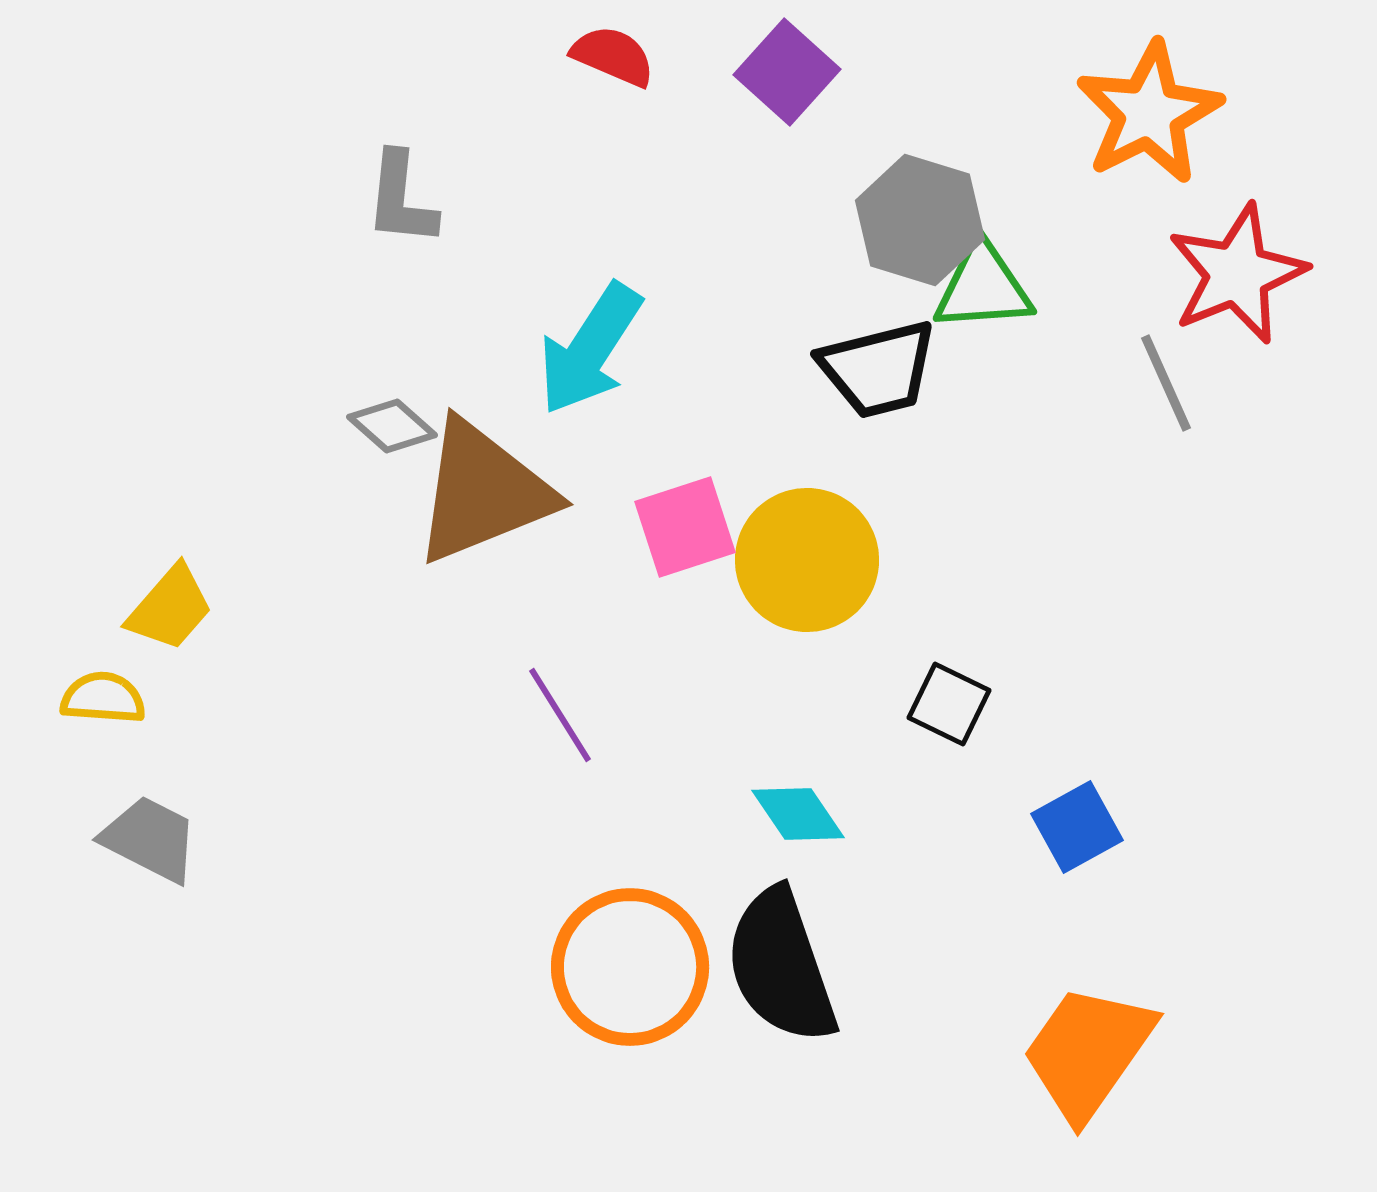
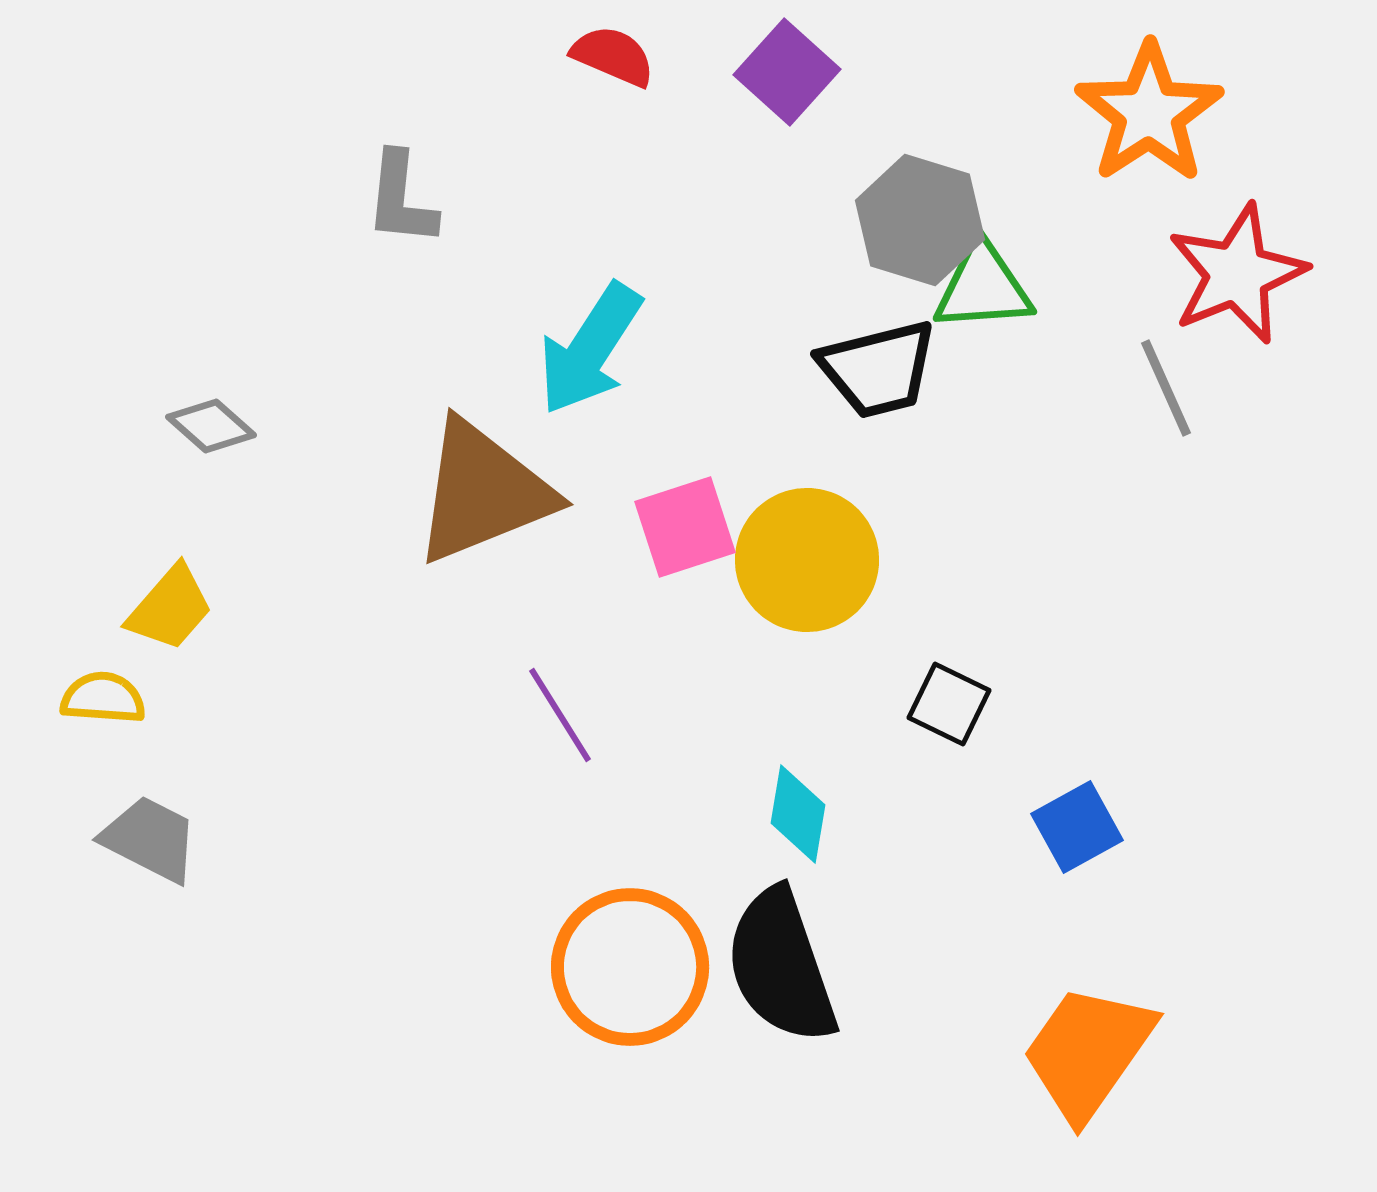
orange star: rotated 6 degrees counterclockwise
gray line: moved 5 px down
gray diamond: moved 181 px left
cyan diamond: rotated 44 degrees clockwise
